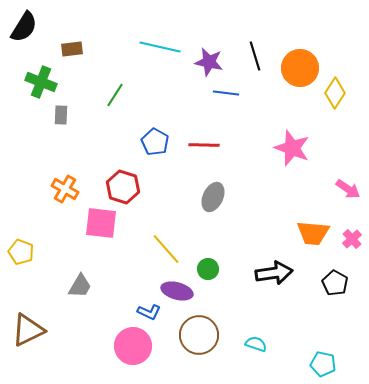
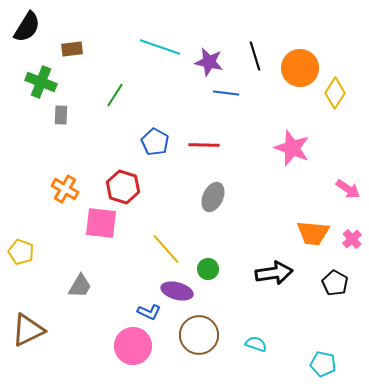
black semicircle: moved 3 px right
cyan line: rotated 6 degrees clockwise
